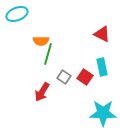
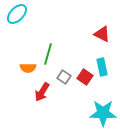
cyan ellipse: rotated 25 degrees counterclockwise
orange semicircle: moved 13 px left, 27 px down
